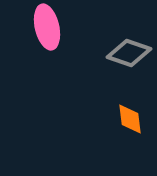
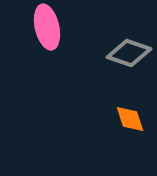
orange diamond: rotated 12 degrees counterclockwise
